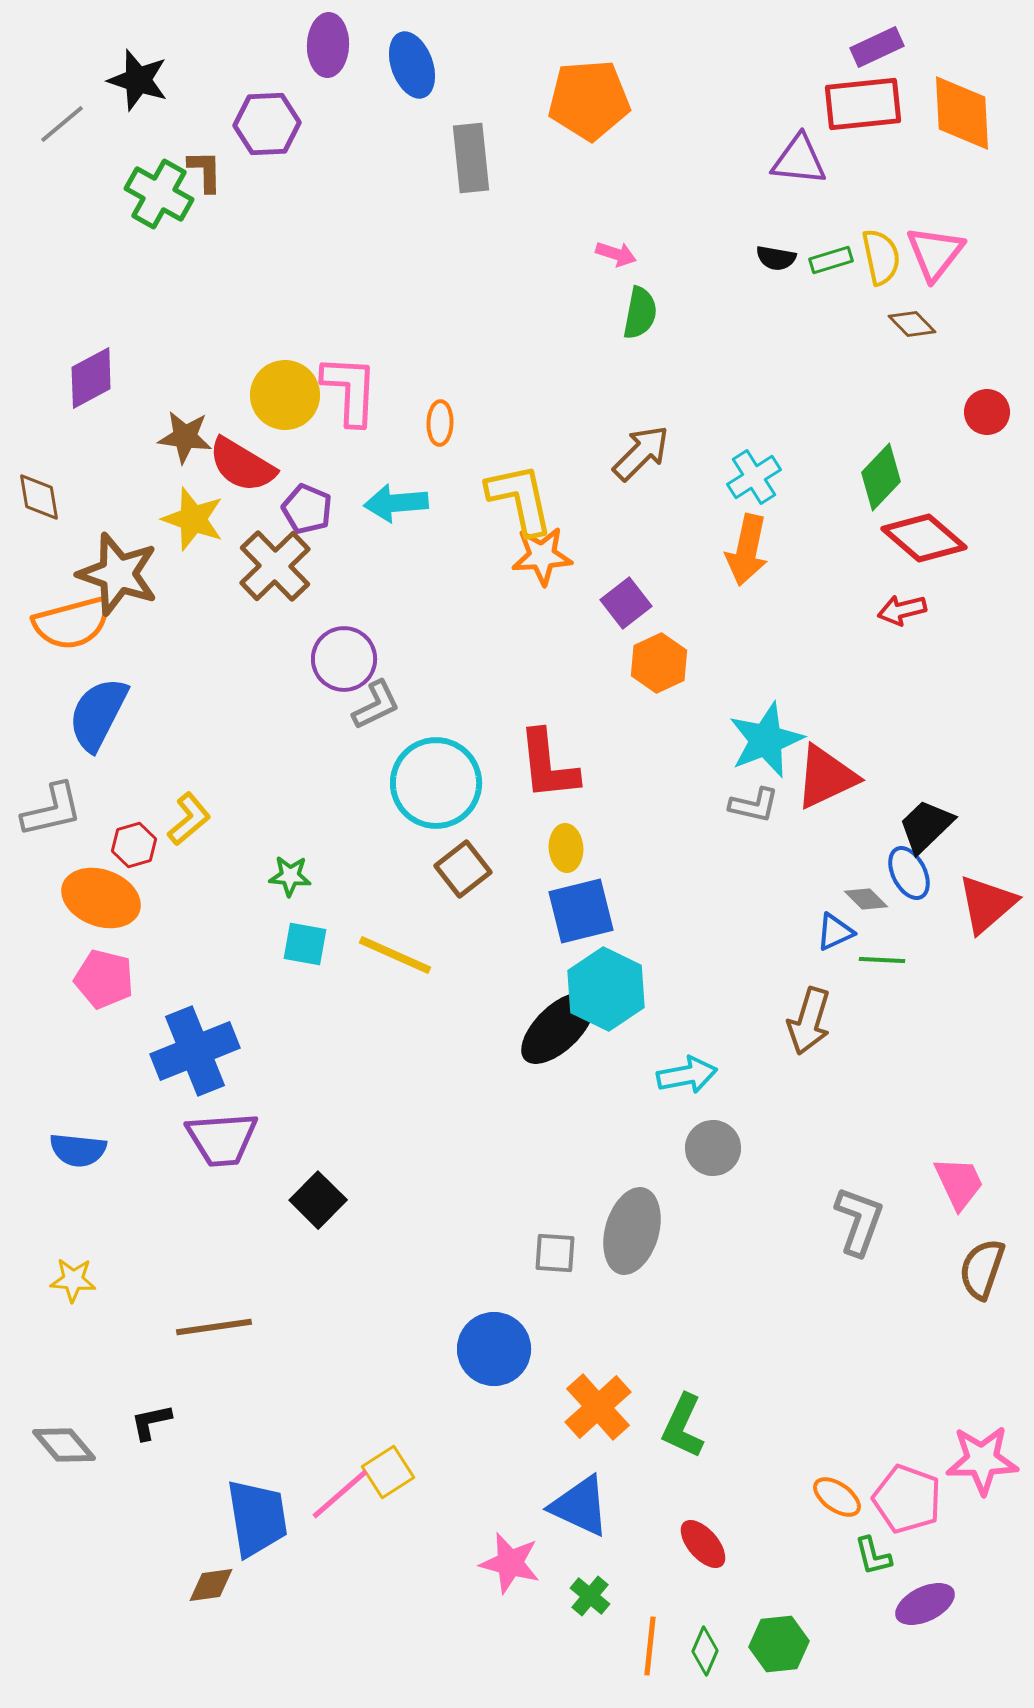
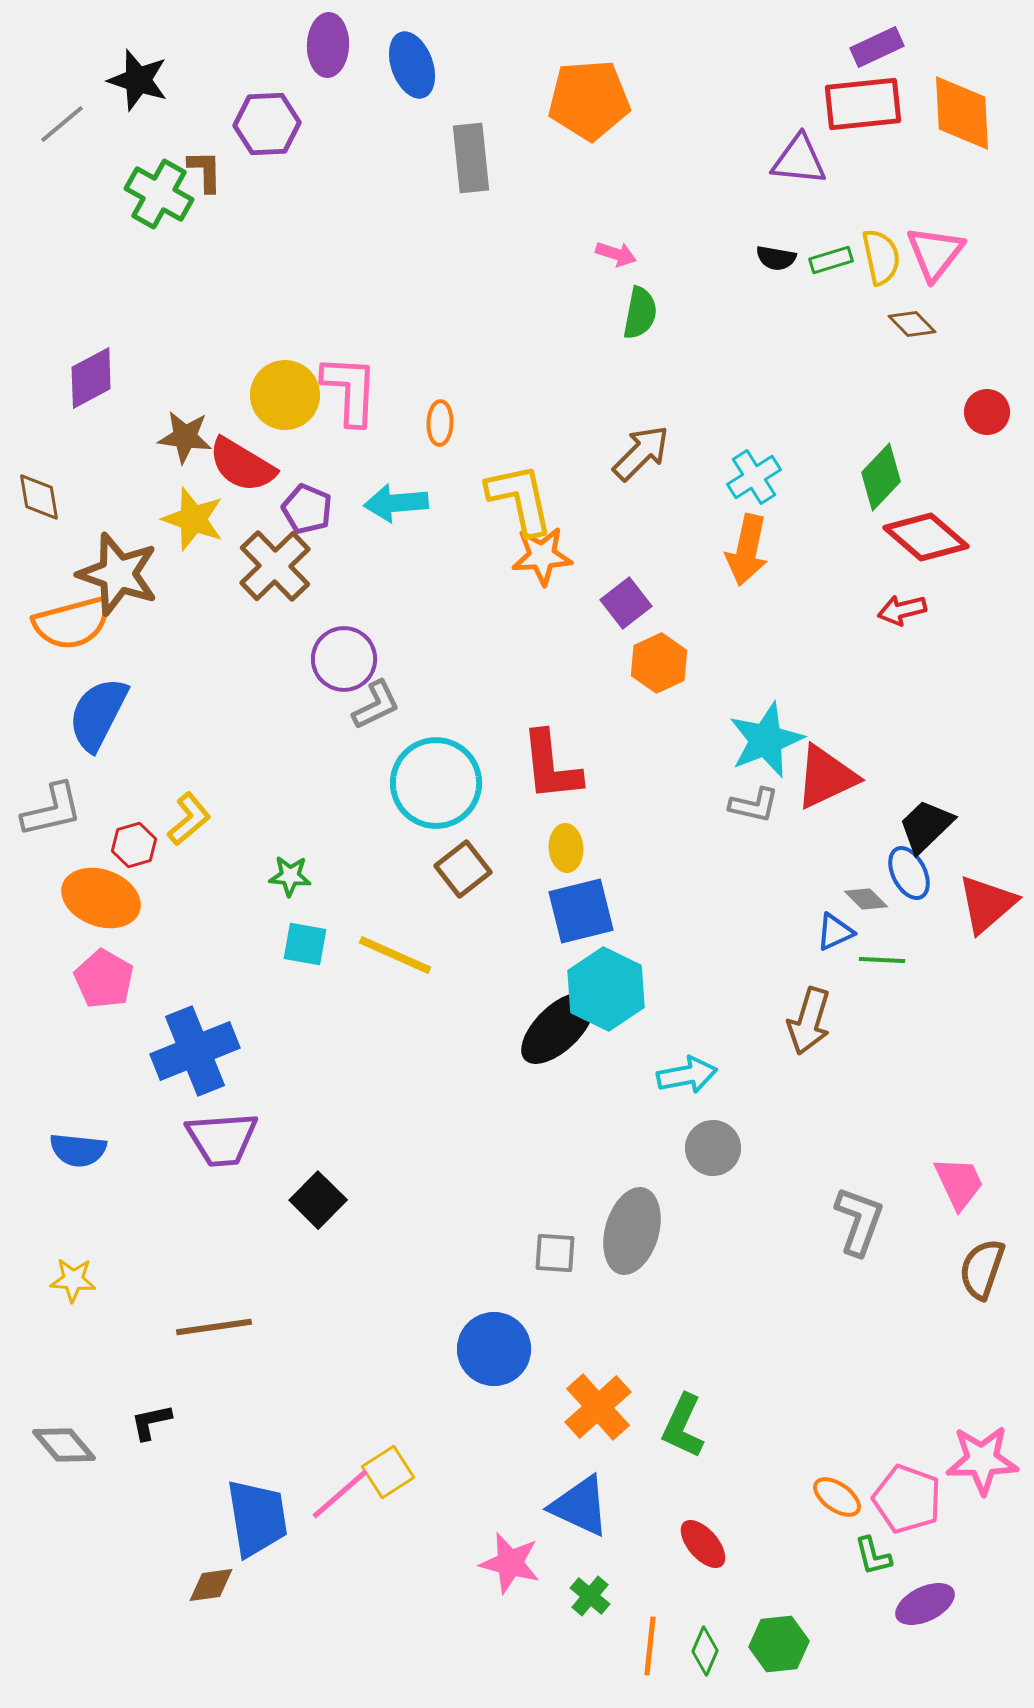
red diamond at (924, 538): moved 2 px right, 1 px up
red L-shape at (548, 765): moved 3 px right, 1 px down
pink pentagon at (104, 979): rotated 16 degrees clockwise
